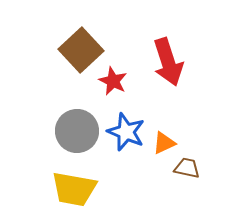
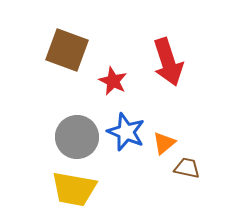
brown square: moved 14 px left; rotated 27 degrees counterclockwise
gray circle: moved 6 px down
orange triangle: rotated 15 degrees counterclockwise
